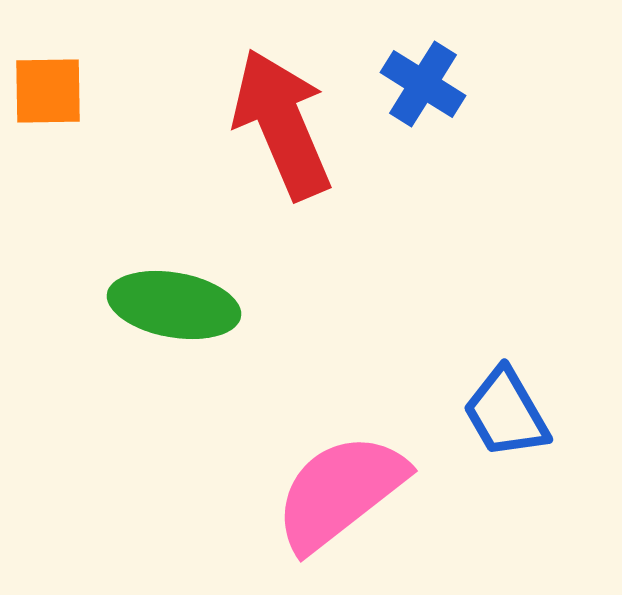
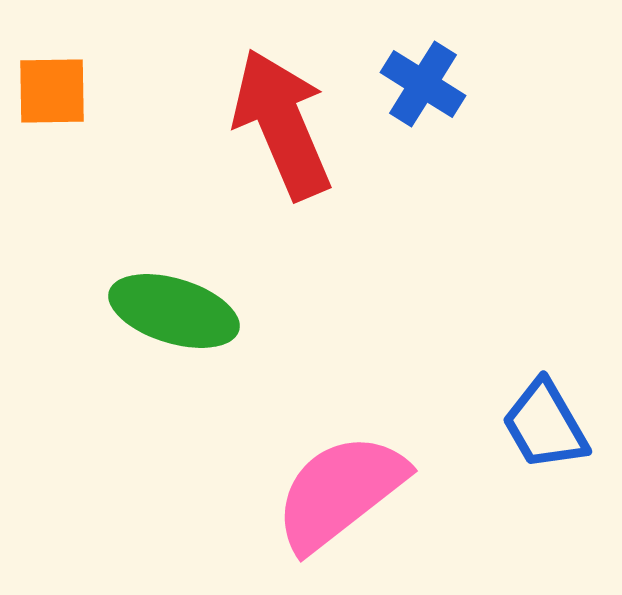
orange square: moved 4 px right
green ellipse: moved 6 px down; rotated 7 degrees clockwise
blue trapezoid: moved 39 px right, 12 px down
